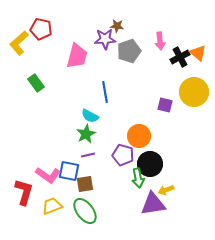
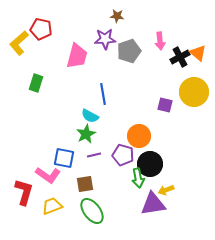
brown star: moved 10 px up
green rectangle: rotated 54 degrees clockwise
blue line: moved 2 px left, 2 px down
purple line: moved 6 px right
blue square: moved 5 px left, 13 px up
green ellipse: moved 7 px right
